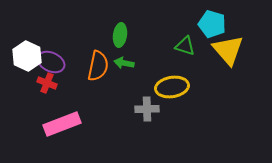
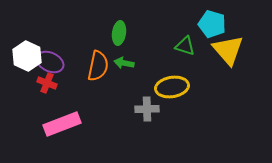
green ellipse: moved 1 px left, 2 px up
purple ellipse: moved 1 px left
